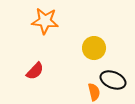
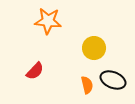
orange star: moved 3 px right
orange semicircle: moved 7 px left, 7 px up
